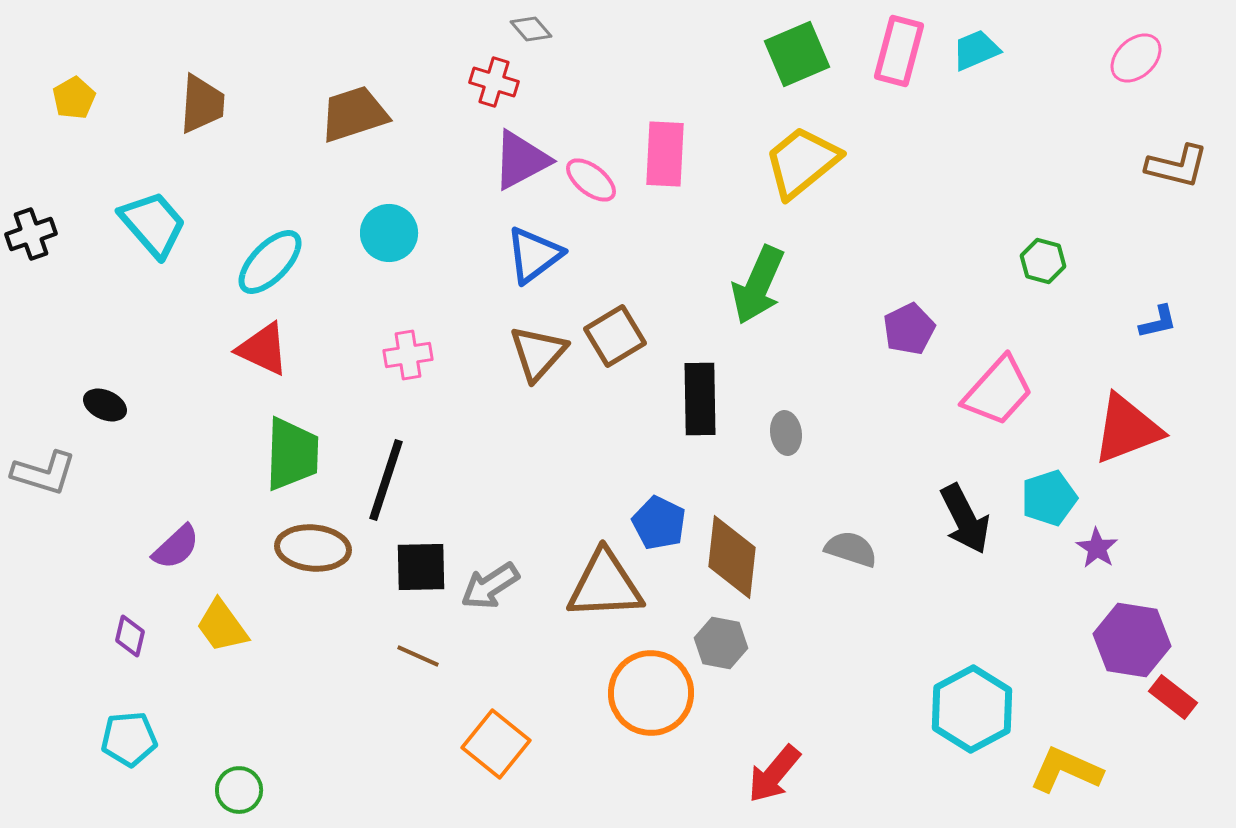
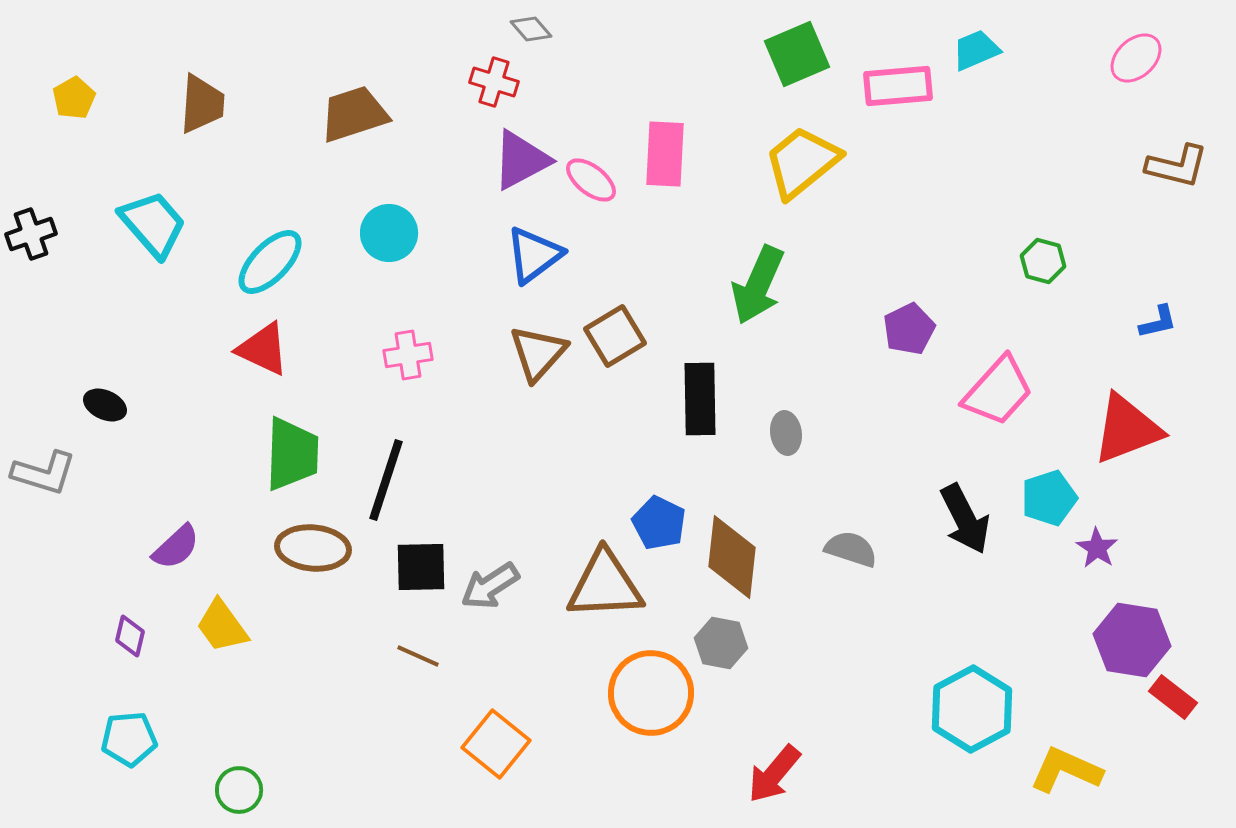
pink rectangle at (899, 51): moved 1 px left, 35 px down; rotated 70 degrees clockwise
